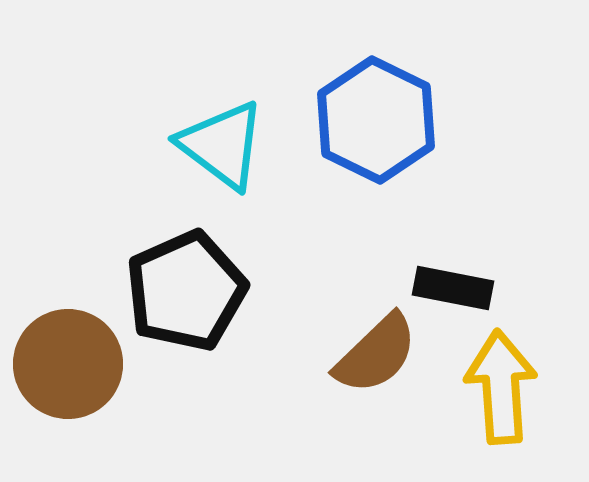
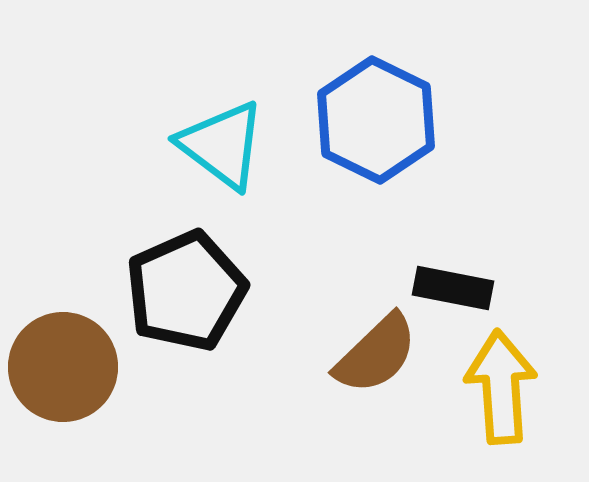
brown circle: moved 5 px left, 3 px down
